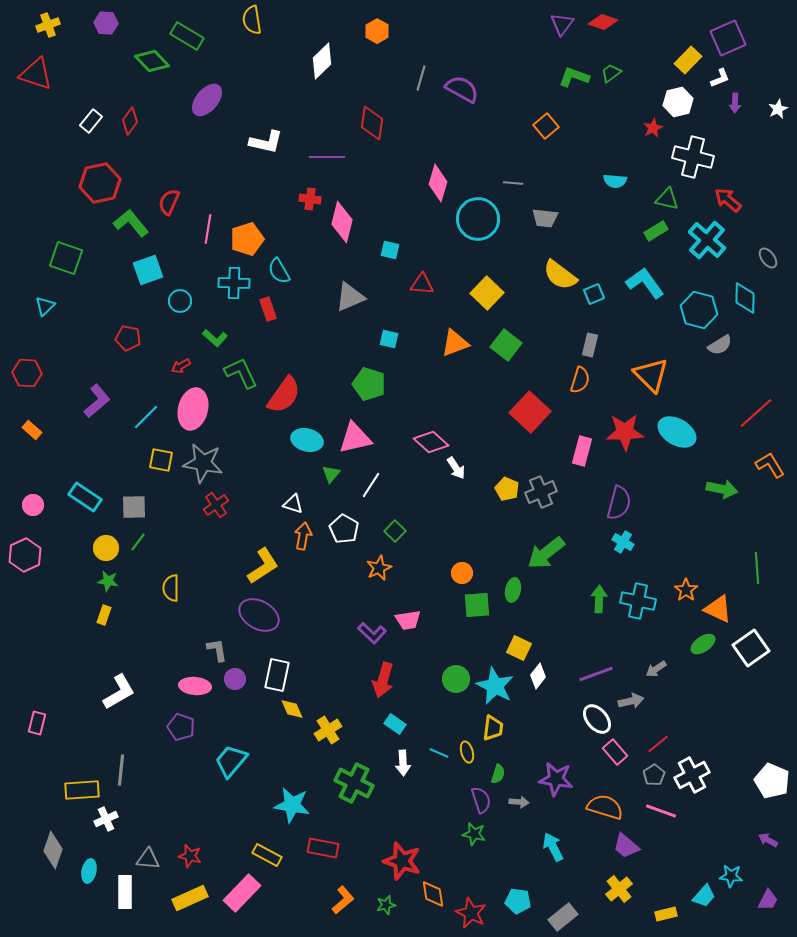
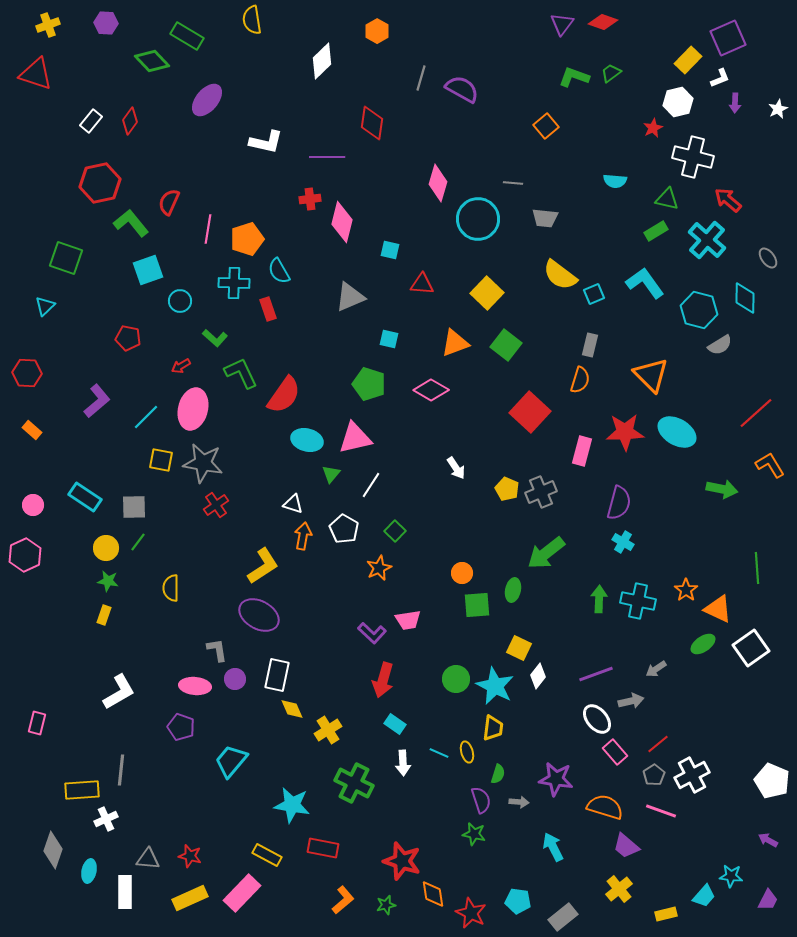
red cross at (310, 199): rotated 15 degrees counterclockwise
pink diamond at (431, 442): moved 52 px up; rotated 12 degrees counterclockwise
